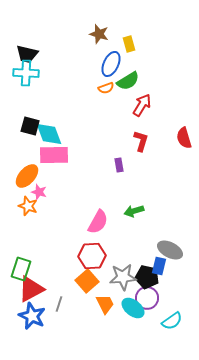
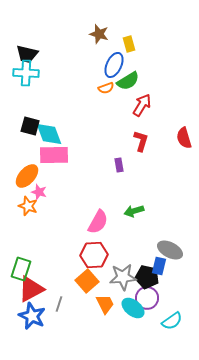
blue ellipse: moved 3 px right, 1 px down
red hexagon: moved 2 px right, 1 px up
